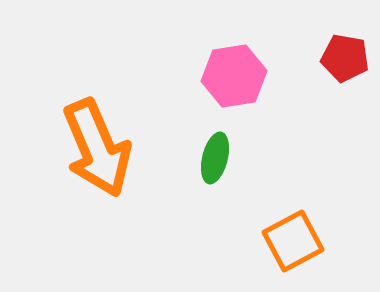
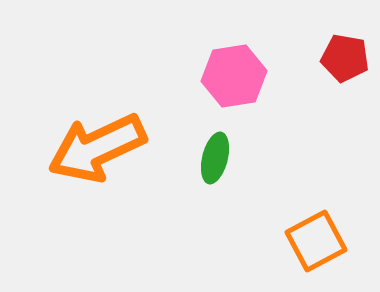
orange arrow: rotated 88 degrees clockwise
orange square: moved 23 px right
